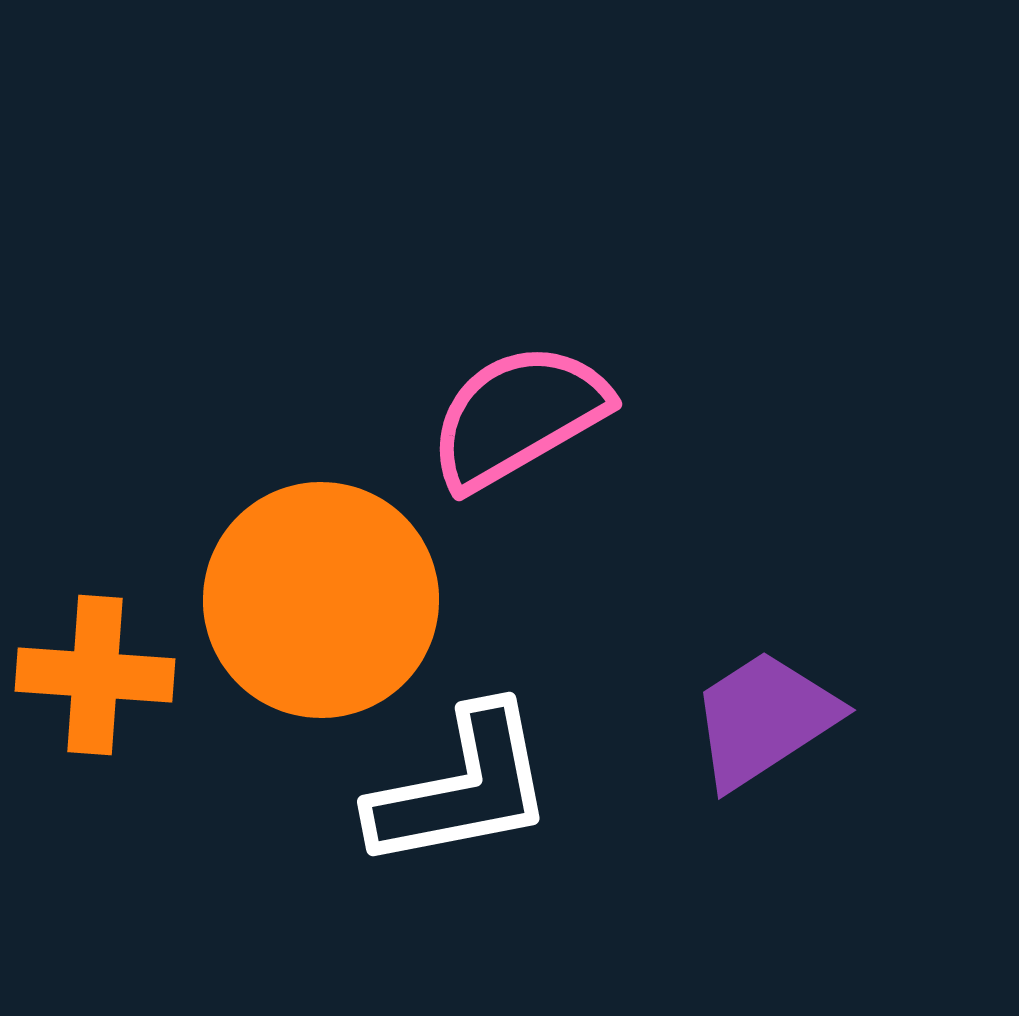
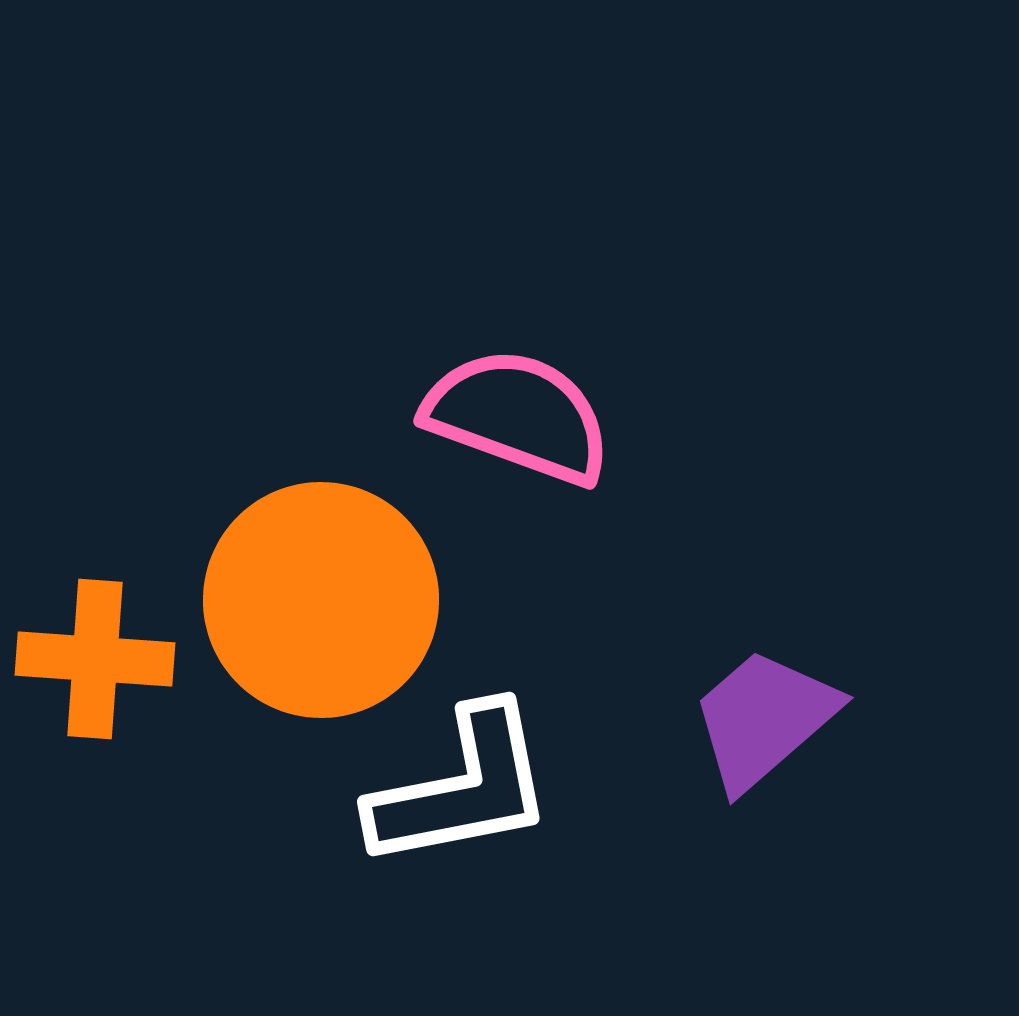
pink semicircle: rotated 50 degrees clockwise
orange cross: moved 16 px up
purple trapezoid: rotated 8 degrees counterclockwise
